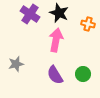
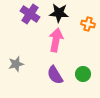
black star: rotated 18 degrees counterclockwise
